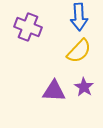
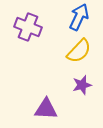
blue arrow: rotated 152 degrees counterclockwise
purple star: moved 2 px left, 2 px up; rotated 24 degrees clockwise
purple triangle: moved 8 px left, 18 px down
